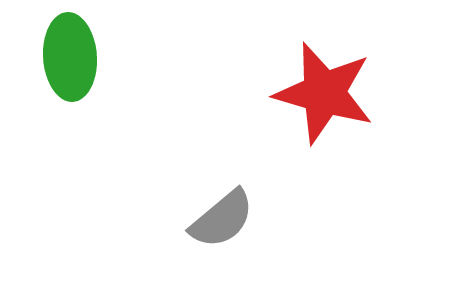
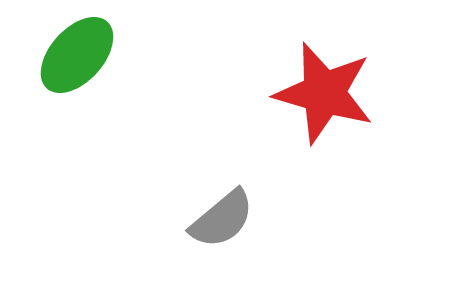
green ellipse: moved 7 px right, 2 px up; rotated 46 degrees clockwise
